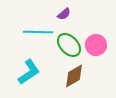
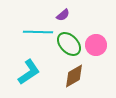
purple semicircle: moved 1 px left, 1 px down
green ellipse: moved 1 px up
